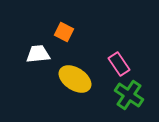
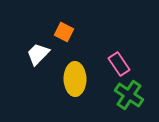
white trapezoid: rotated 40 degrees counterclockwise
yellow ellipse: rotated 56 degrees clockwise
